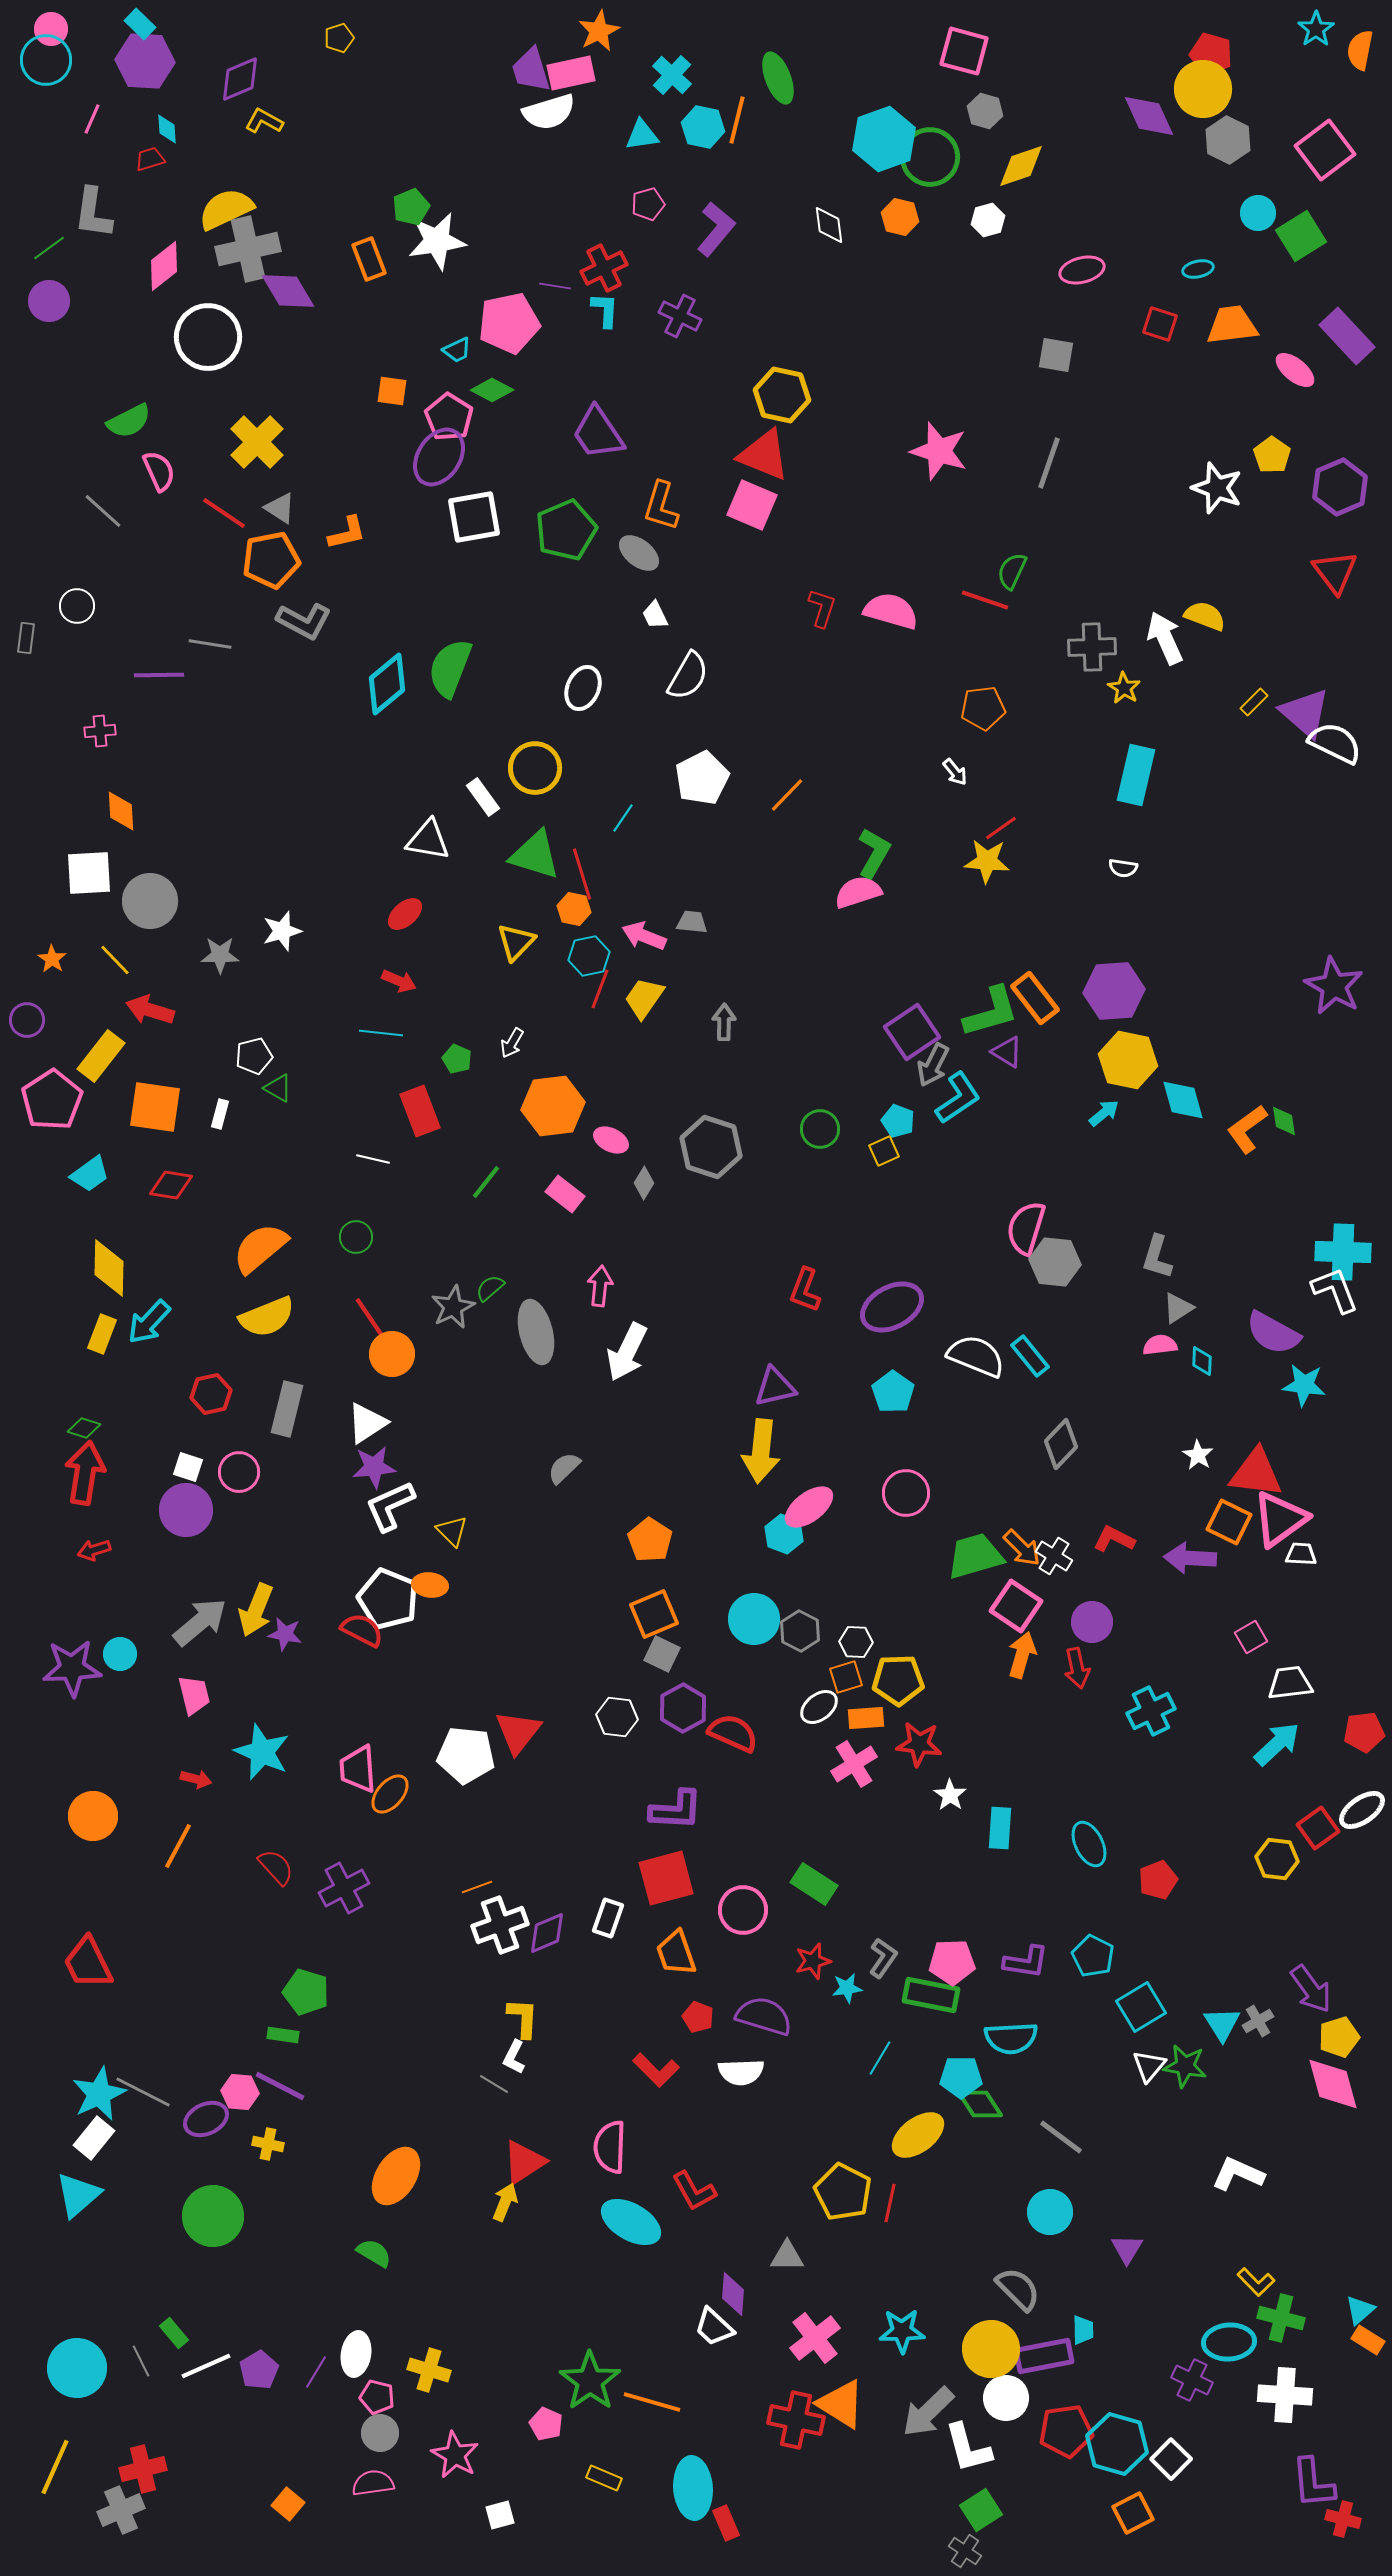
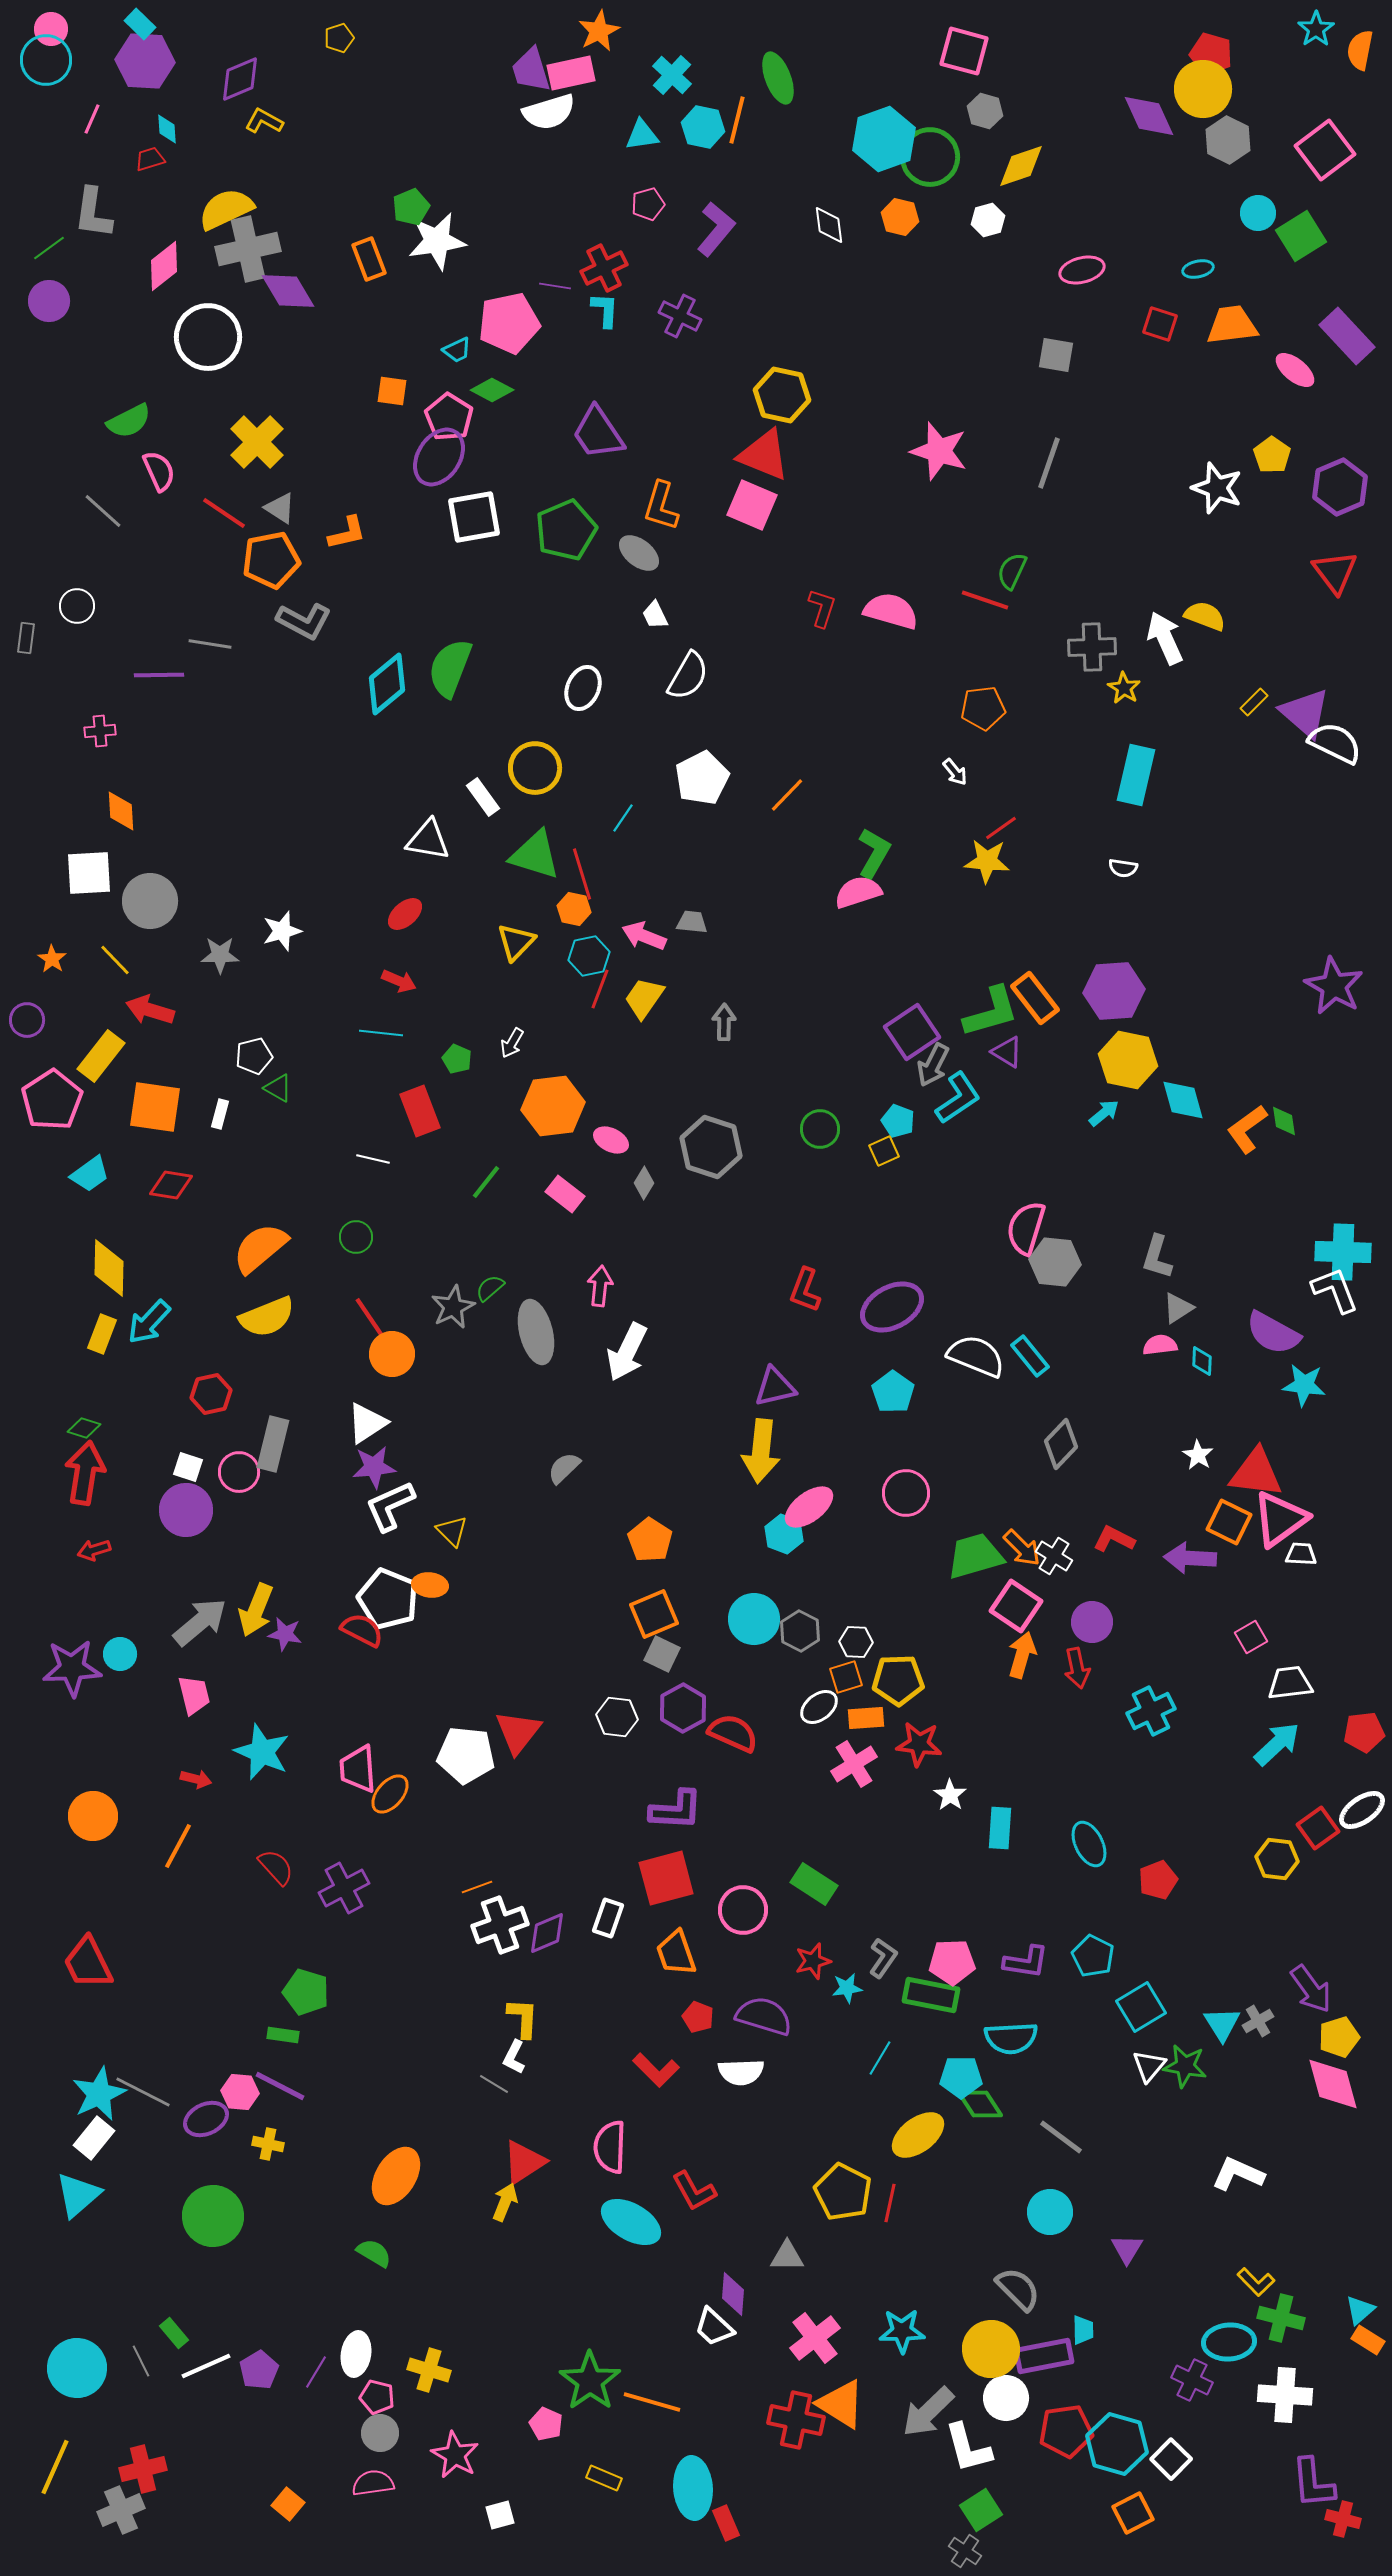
gray rectangle at (287, 1409): moved 14 px left, 35 px down
